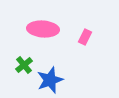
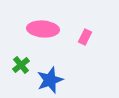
green cross: moved 3 px left
